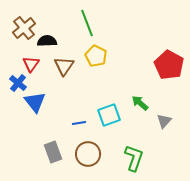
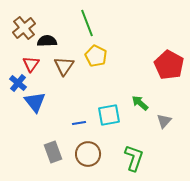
cyan square: rotated 10 degrees clockwise
